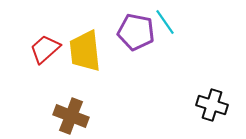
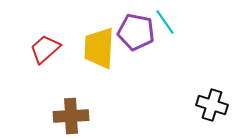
yellow trapezoid: moved 14 px right, 3 px up; rotated 9 degrees clockwise
brown cross: rotated 24 degrees counterclockwise
